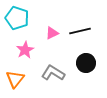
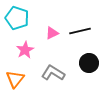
black circle: moved 3 px right
